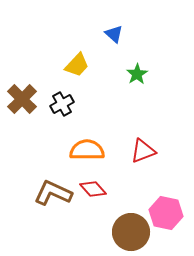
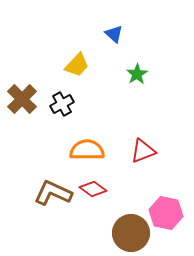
red diamond: rotated 12 degrees counterclockwise
brown circle: moved 1 px down
